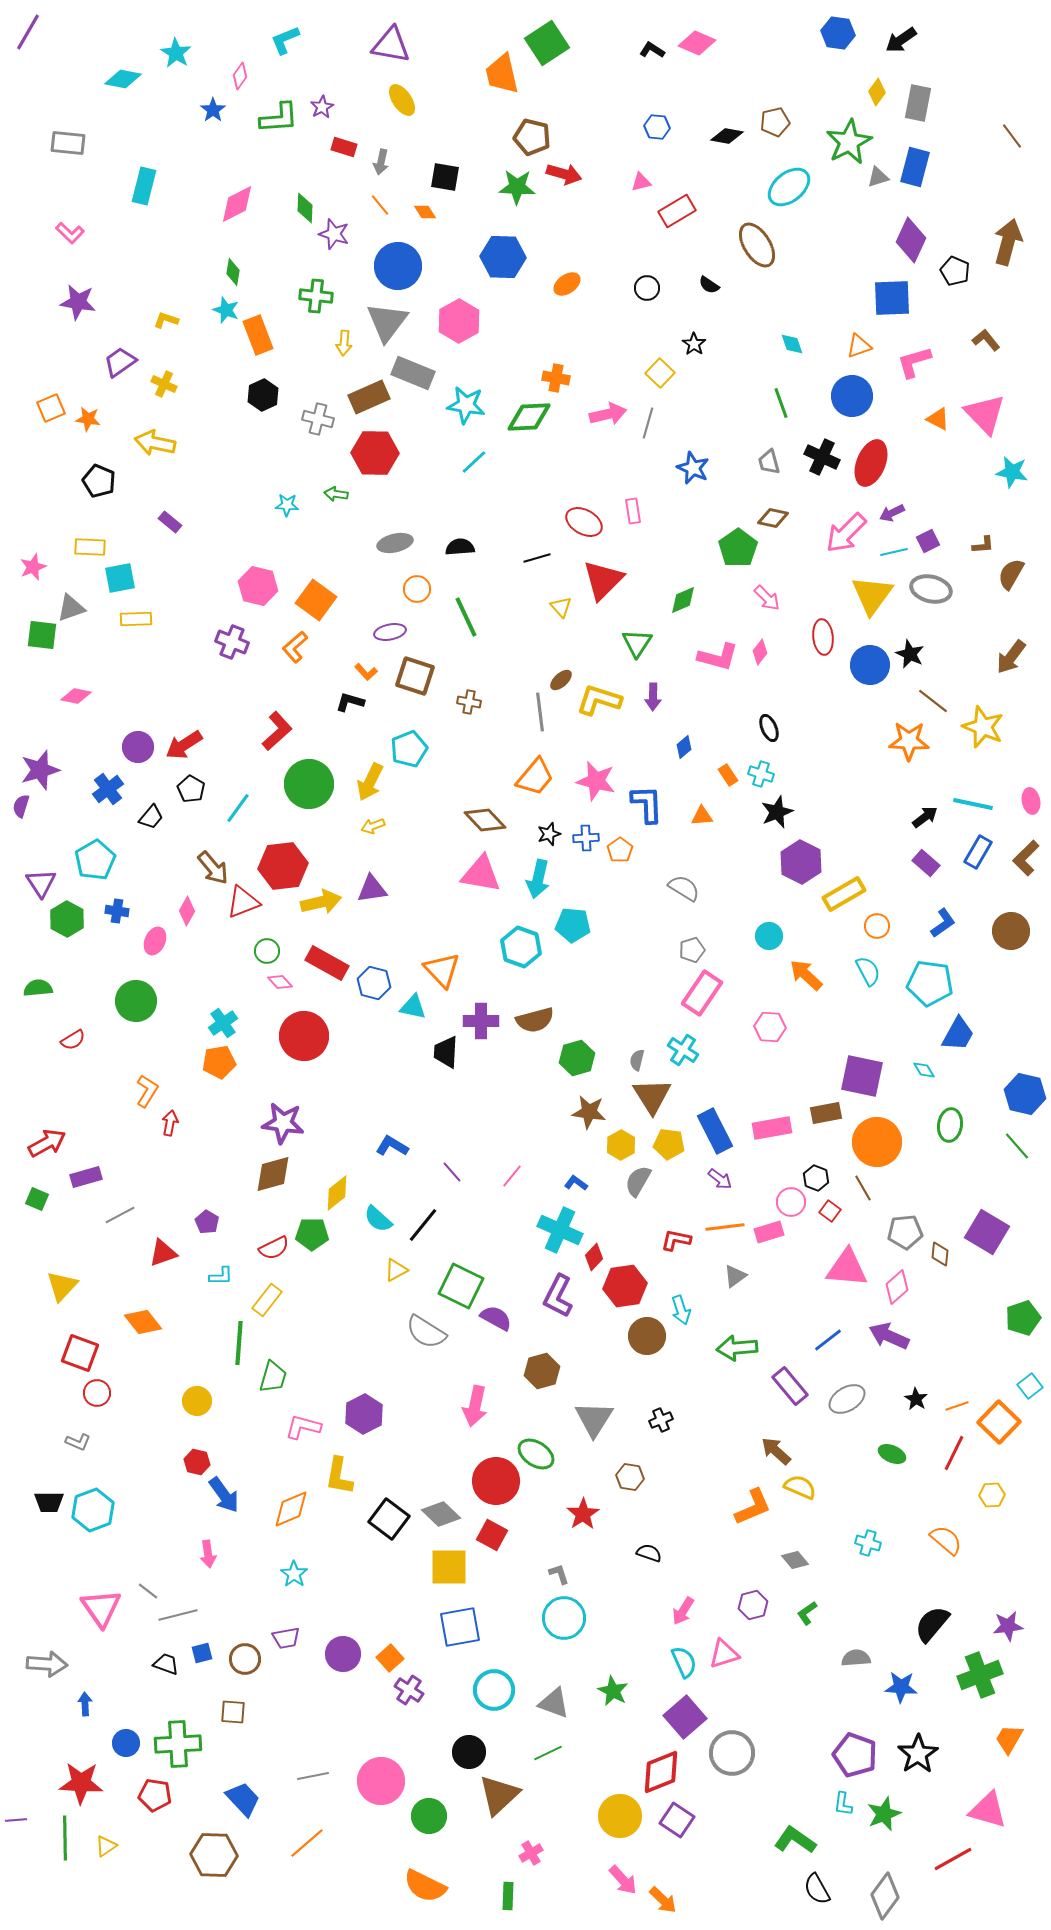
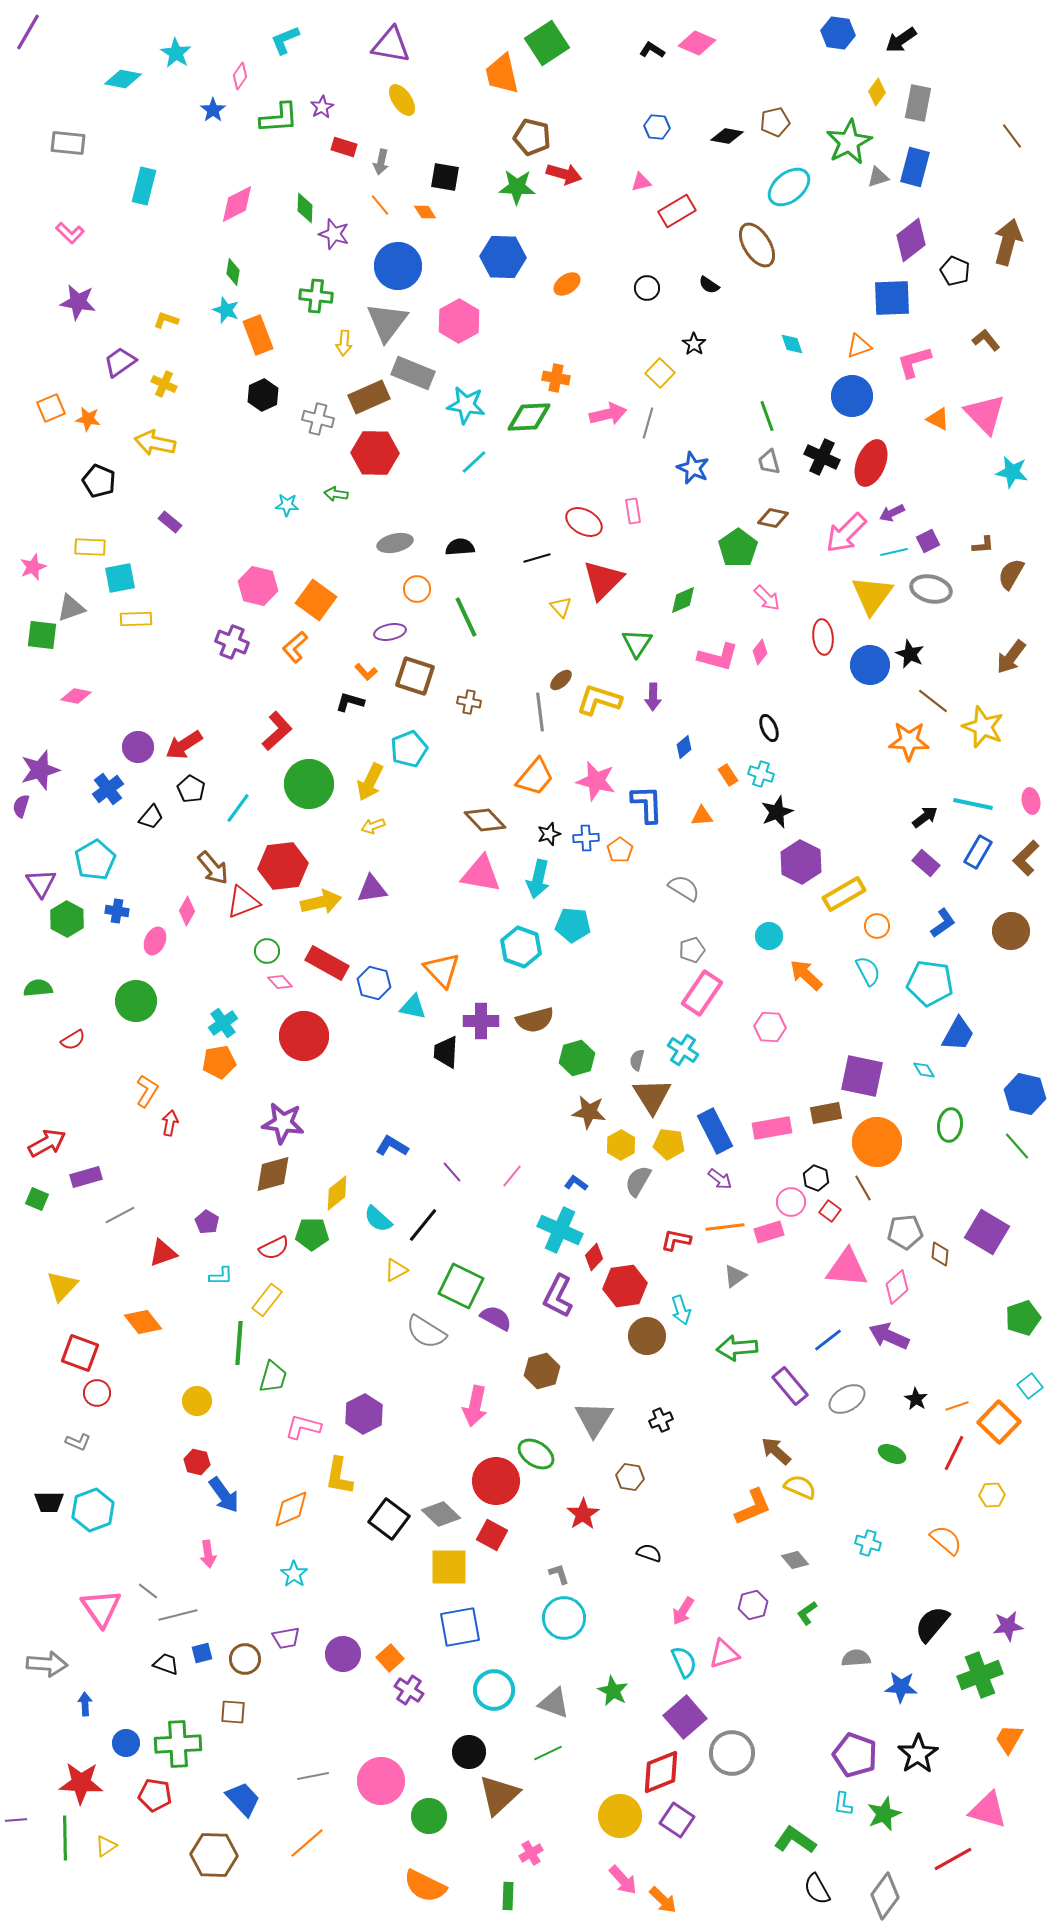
purple diamond at (911, 240): rotated 27 degrees clockwise
green line at (781, 403): moved 14 px left, 13 px down
